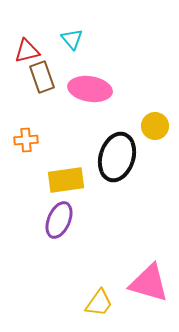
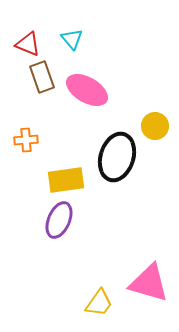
red triangle: moved 1 px right, 7 px up; rotated 36 degrees clockwise
pink ellipse: moved 3 px left, 1 px down; rotated 21 degrees clockwise
